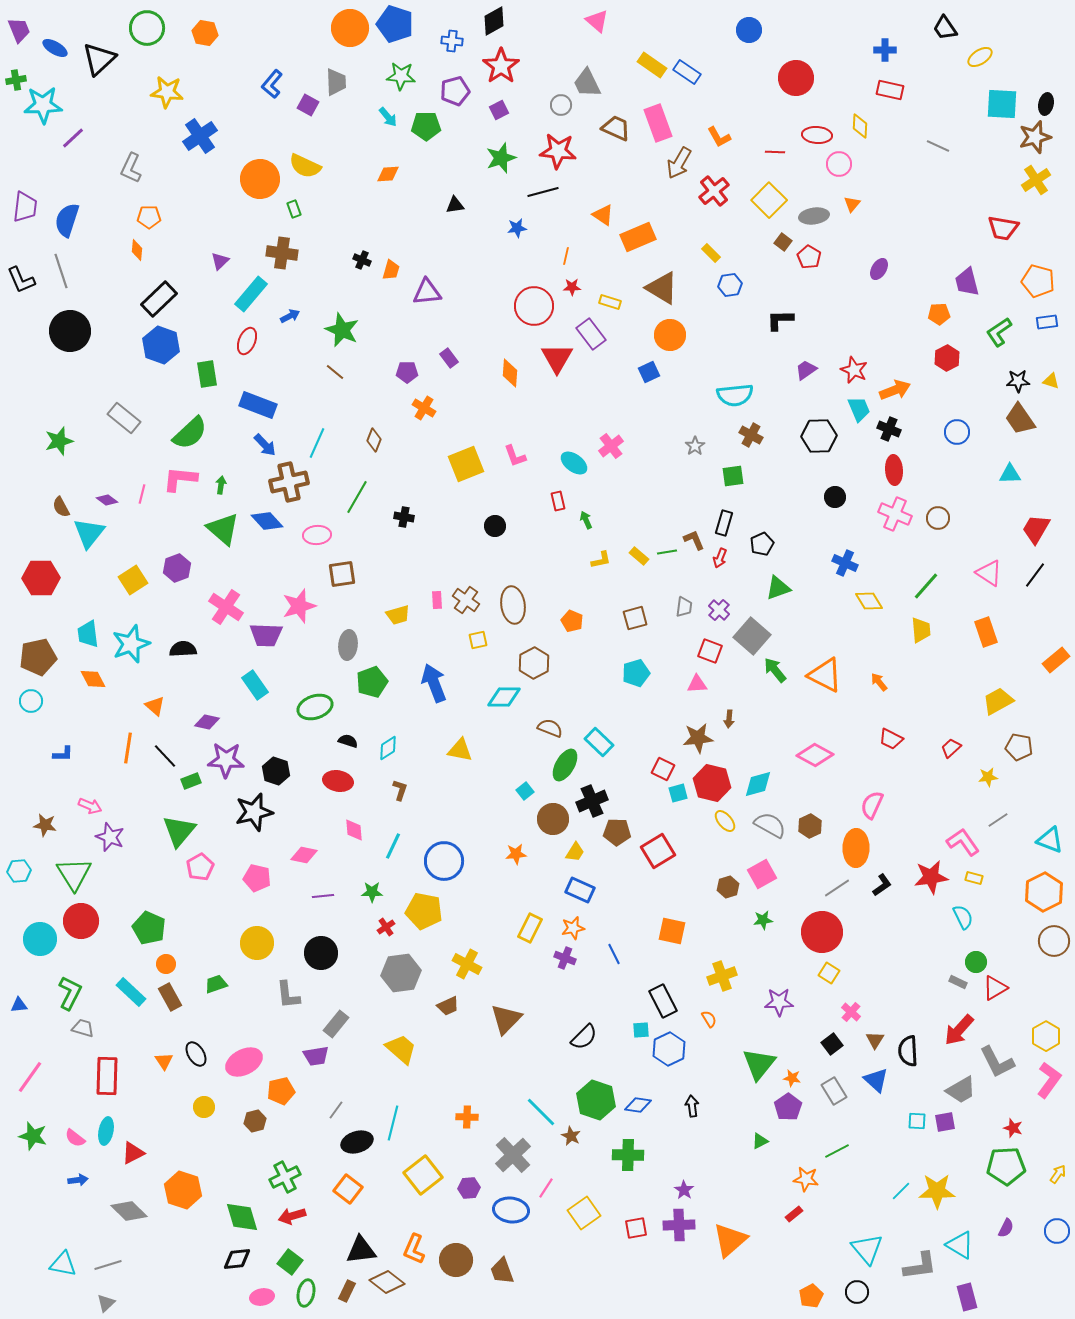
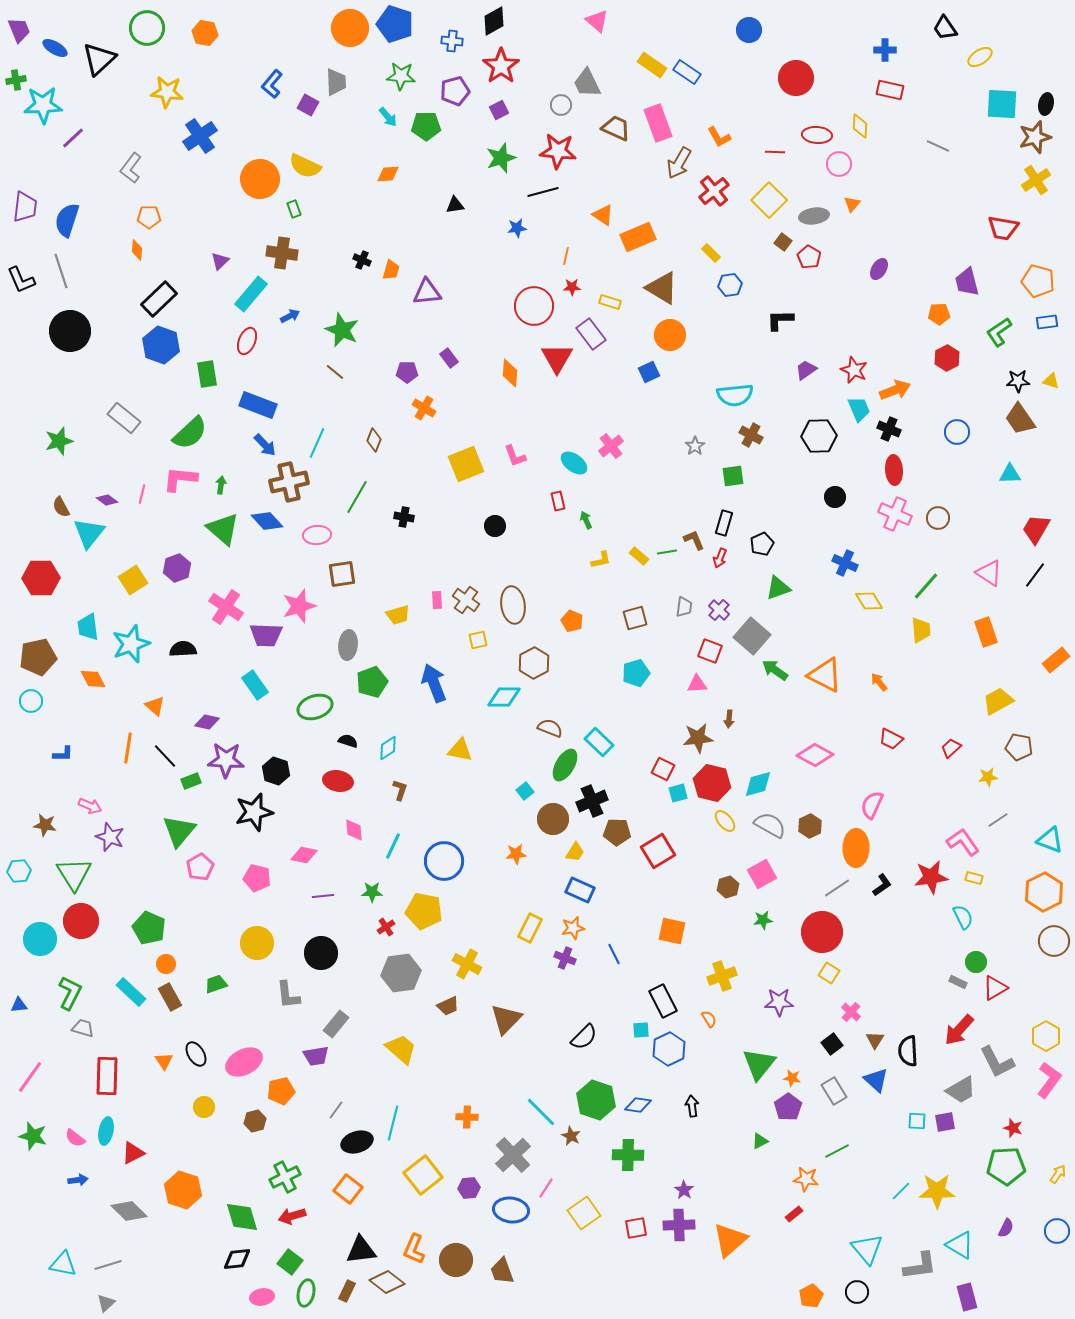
gray L-shape at (131, 168): rotated 12 degrees clockwise
cyan trapezoid at (88, 634): moved 7 px up
green arrow at (775, 670): rotated 16 degrees counterclockwise
